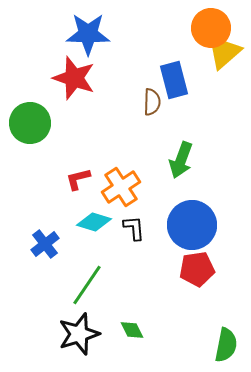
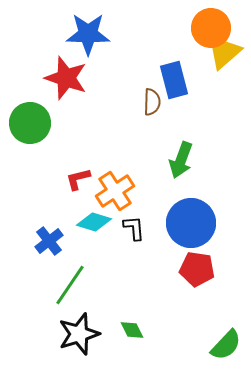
red star: moved 8 px left
orange cross: moved 6 px left, 4 px down
blue circle: moved 1 px left, 2 px up
blue cross: moved 4 px right, 3 px up
red pentagon: rotated 16 degrees clockwise
green line: moved 17 px left
green semicircle: rotated 32 degrees clockwise
